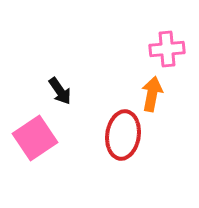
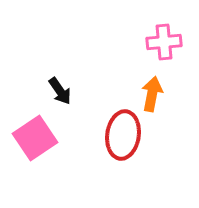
pink cross: moved 3 px left, 7 px up
